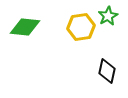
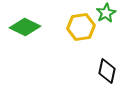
green star: moved 2 px left, 3 px up
green diamond: rotated 20 degrees clockwise
